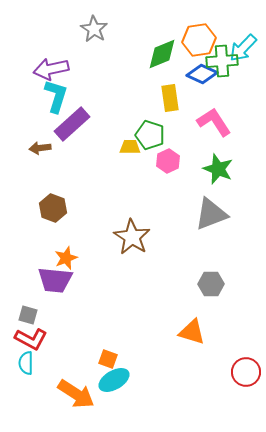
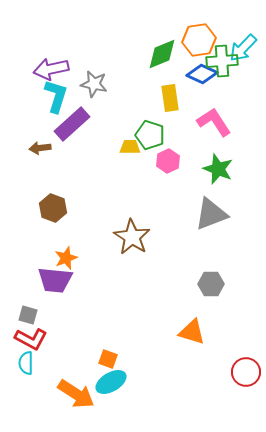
gray star: moved 55 px down; rotated 20 degrees counterclockwise
cyan ellipse: moved 3 px left, 2 px down
